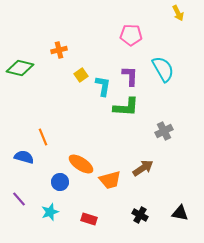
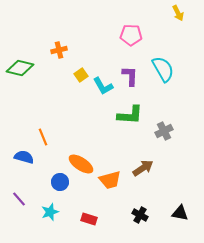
cyan L-shape: rotated 140 degrees clockwise
green L-shape: moved 4 px right, 8 px down
